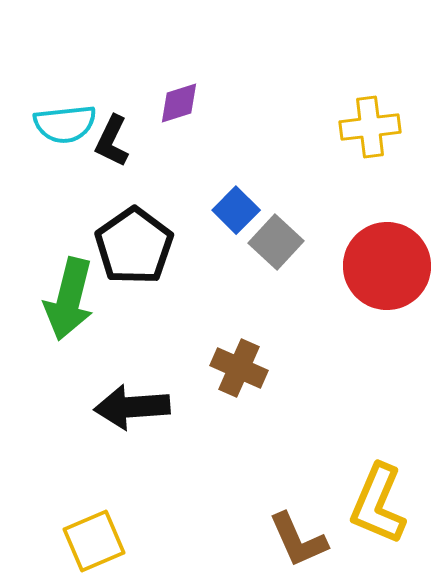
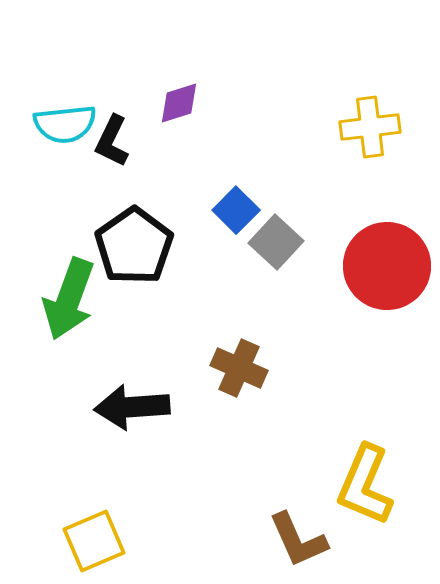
green arrow: rotated 6 degrees clockwise
yellow L-shape: moved 13 px left, 19 px up
